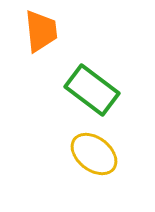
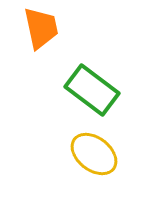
orange trapezoid: moved 3 px up; rotated 6 degrees counterclockwise
